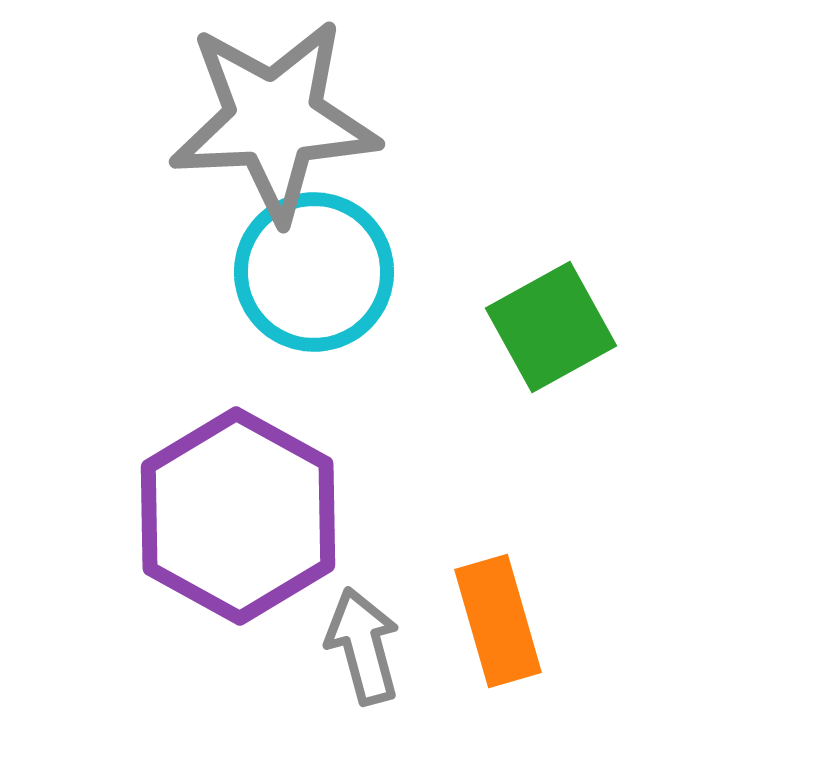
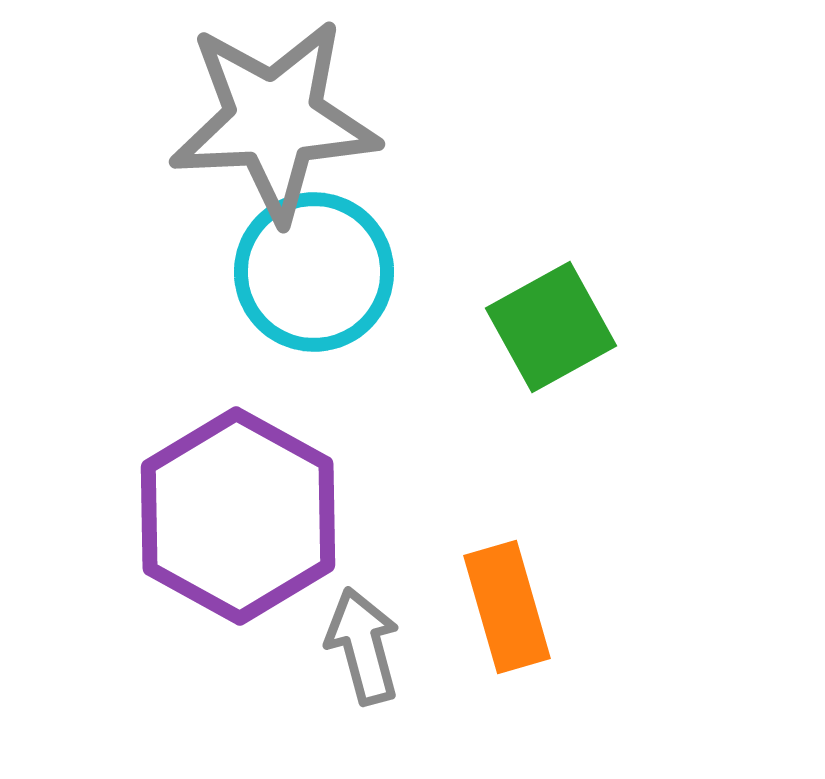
orange rectangle: moved 9 px right, 14 px up
